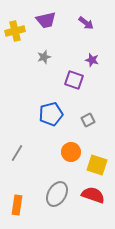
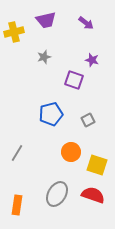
yellow cross: moved 1 px left, 1 px down
